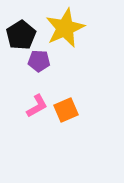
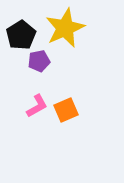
purple pentagon: rotated 15 degrees counterclockwise
